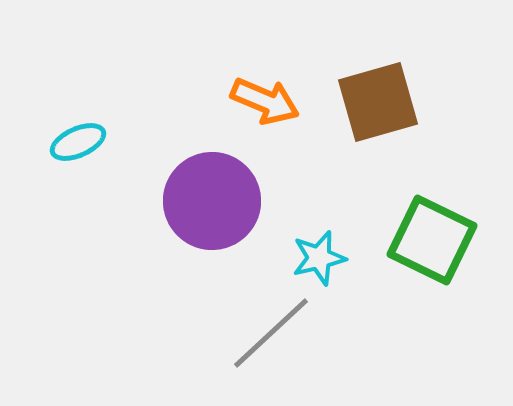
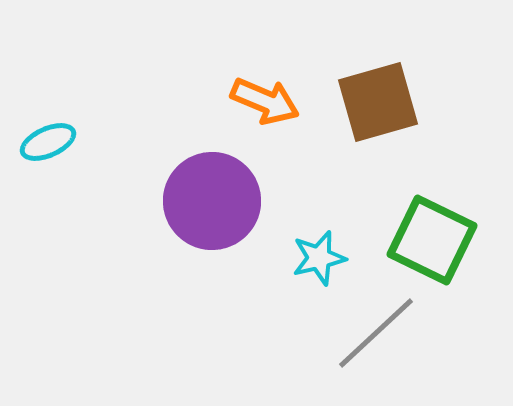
cyan ellipse: moved 30 px left
gray line: moved 105 px right
